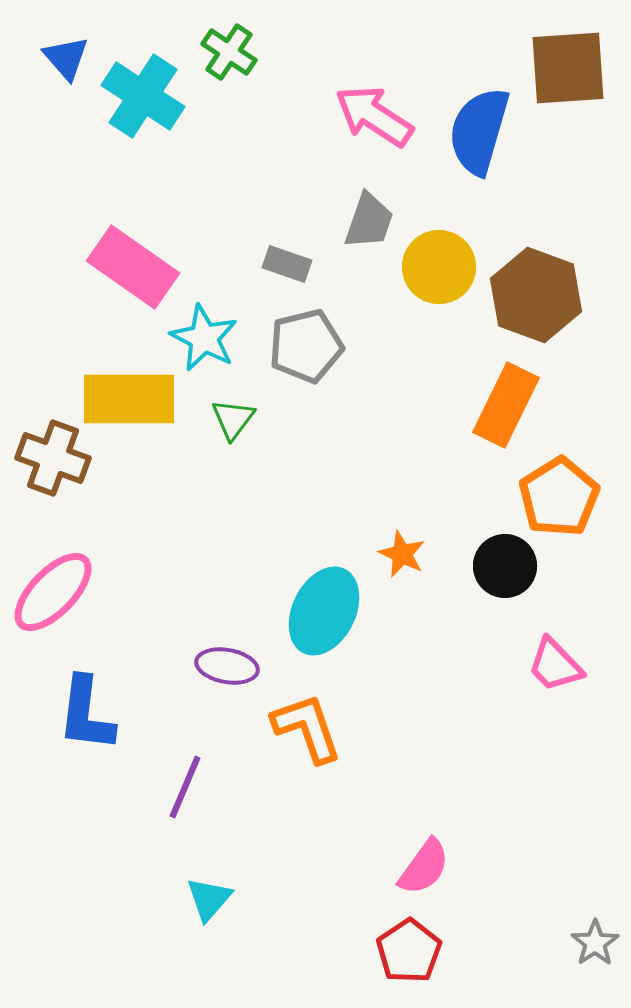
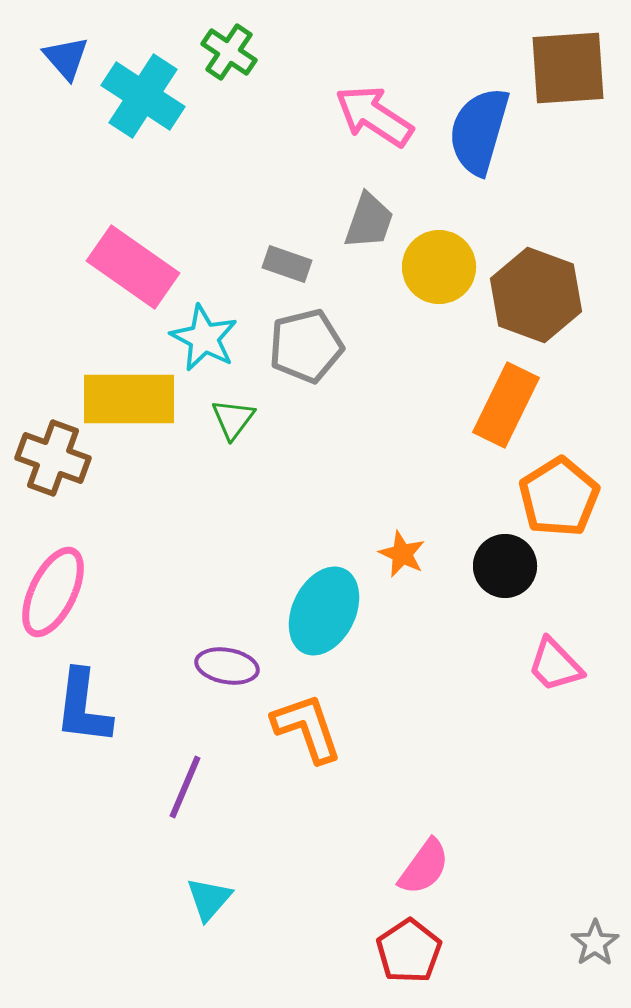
pink ellipse: rotated 18 degrees counterclockwise
blue L-shape: moved 3 px left, 7 px up
